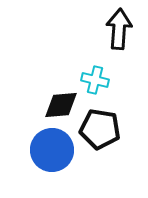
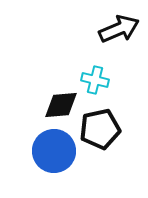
black arrow: rotated 63 degrees clockwise
black pentagon: rotated 21 degrees counterclockwise
blue circle: moved 2 px right, 1 px down
